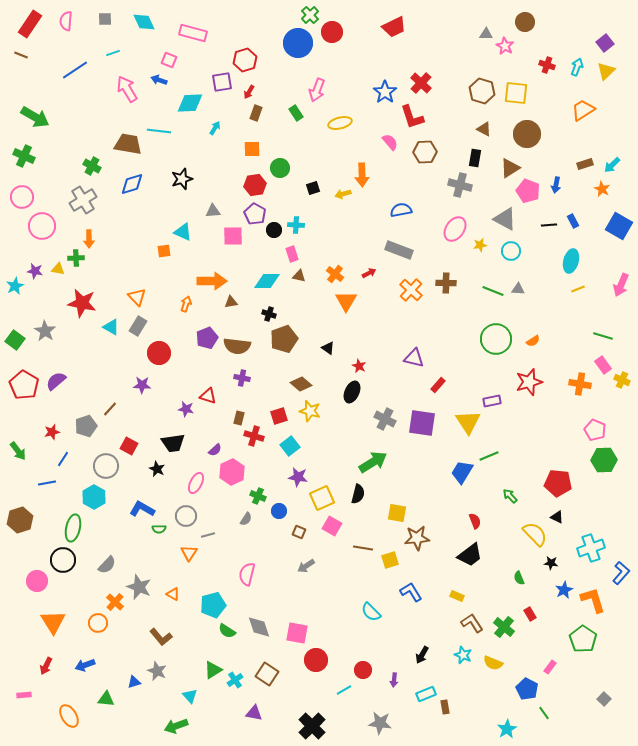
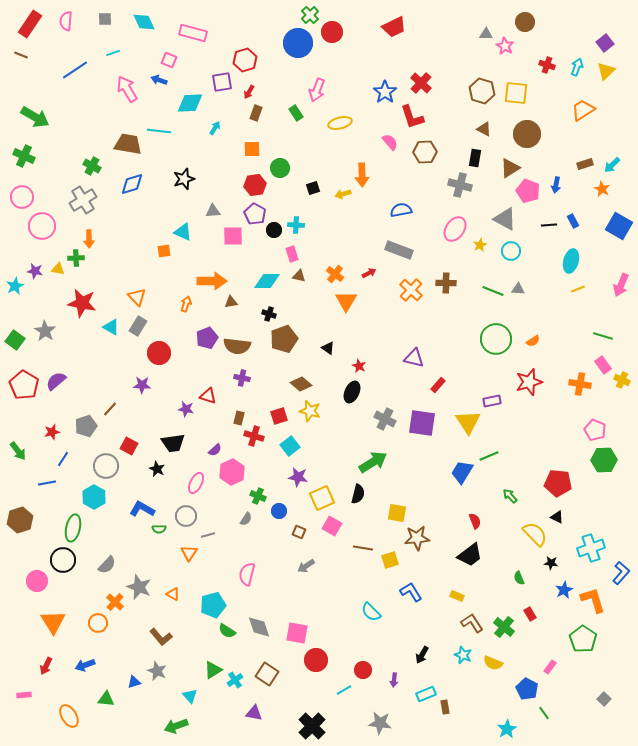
black star at (182, 179): moved 2 px right
yellow star at (480, 245): rotated 16 degrees counterclockwise
